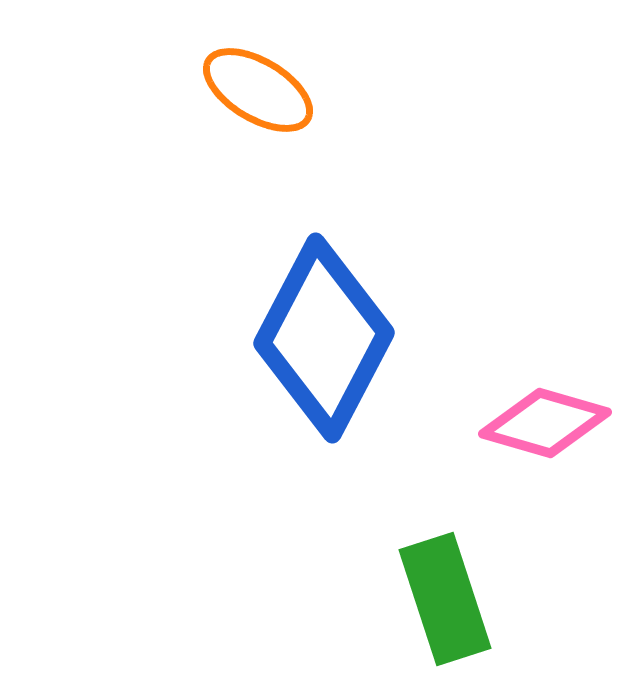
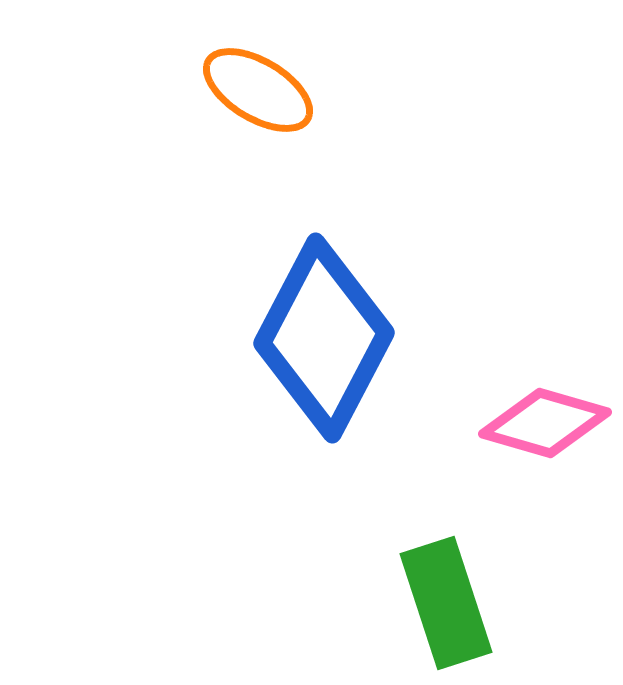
green rectangle: moved 1 px right, 4 px down
